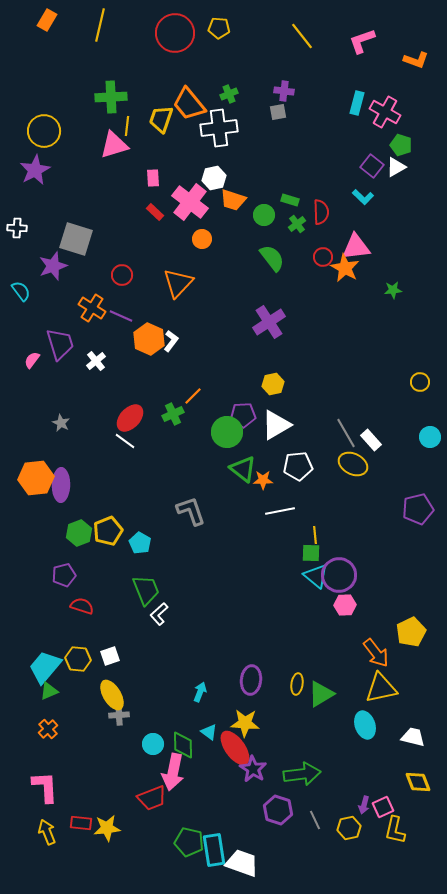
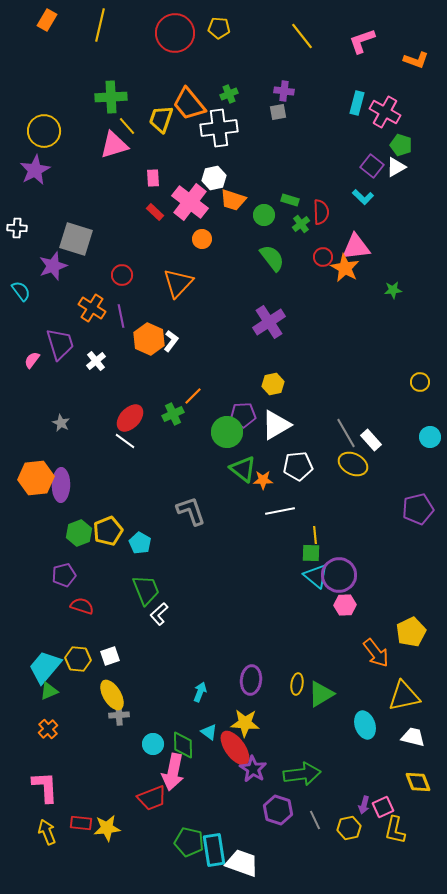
yellow line at (127, 126): rotated 48 degrees counterclockwise
green cross at (297, 224): moved 4 px right
purple line at (121, 316): rotated 55 degrees clockwise
yellow triangle at (381, 688): moved 23 px right, 8 px down
